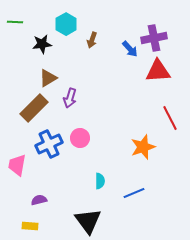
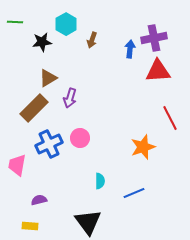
black star: moved 2 px up
blue arrow: rotated 132 degrees counterclockwise
black triangle: moved 1 px down
